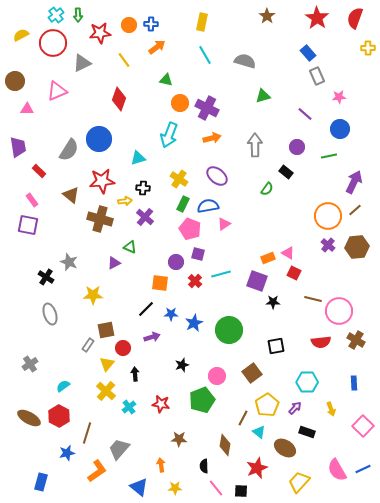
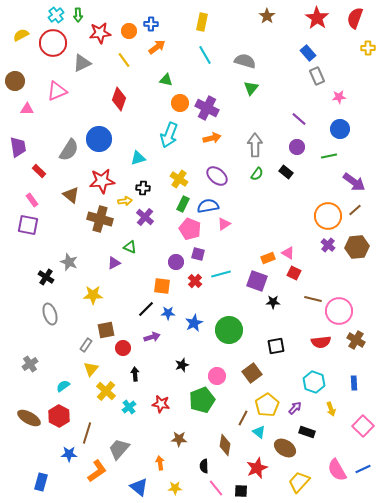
orange circle at (129, 25): moved 6 px down
green triangle at (263, 96): moved 12 px left, 8 px up; rotated 35 degrees counterclockwise
purple line at (305, 114): moved 6 px left, 5 px down
purple arrow at (354, 182): rotated 100 degrees clockwise
green semicircle at (267, 189): moved 10 px left, 15 px up
orange square at (160, 283): moved 2 px right, 3 px down
blue star at (171, 314): moved 3 px left, 1 px up
gray rectangle at (88, 345): moved 2 px left
yellow triangle at (107, 364): moved 16 px left, 5 px down
cyan hexagon at (307, 382): moved 7 px right; rotated 20 degrees clockwise
blue star at (67, 453): moved 2 px right, 1 px down; rotated 14 degrees clockwise
orange arrow at (161, 465): moved 1 px left, 2 px up
